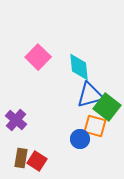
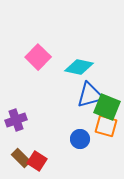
cyan diamond: rotated 72 degrees counterclockwise
green square: rotated 16 degrees counterclockwise
purple cross: rotated 30 degrees clockwise
orange square: moved 11 px right
brown rectangle: rotated 54 degrees counterclockwise
